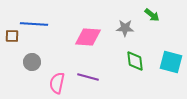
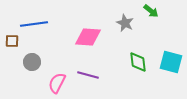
green arrow: moved 1 px left, 4 px up
blue line: rotated 12 degrees counterclockwise
gray star: moved 5 px up; rotated 24 degrees clockwise
brown square: moved 5 px down
green diamond: moved 3 px right, 1 px down
purple line: moved 2 px up
pink semicircle: rotated 15 degrees clockwise
